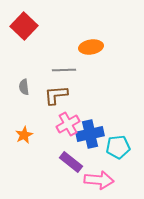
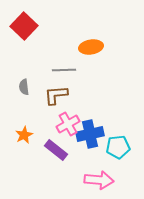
purple rectangle: moved 15 px left, 12 px up
